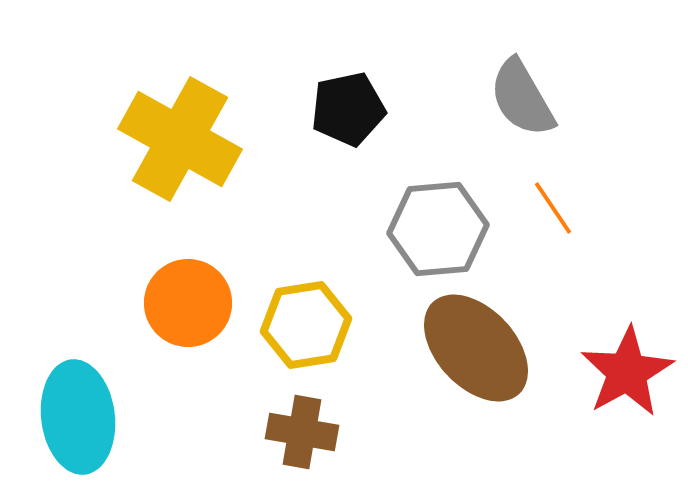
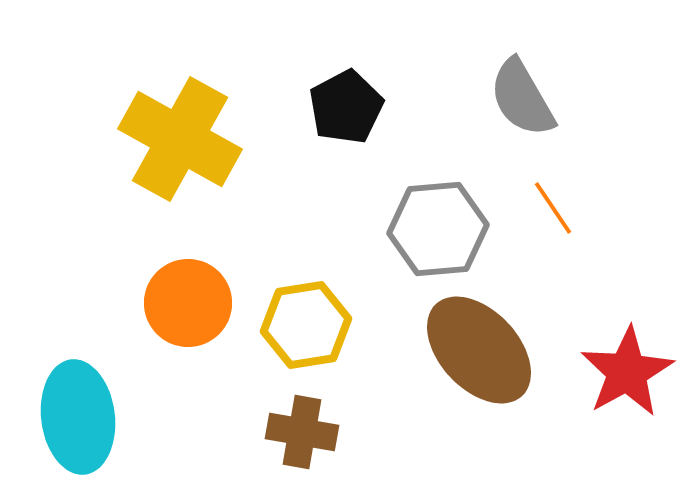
black pentagon: moved 2 px left, 2 px up; rotated 16 degrees counterclockwise
brown ellipse: moved 3 px right, 2 px down
